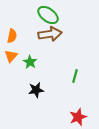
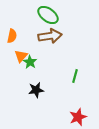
brown arrow: moved 2 px down
orange triangle: moved 10 px right
